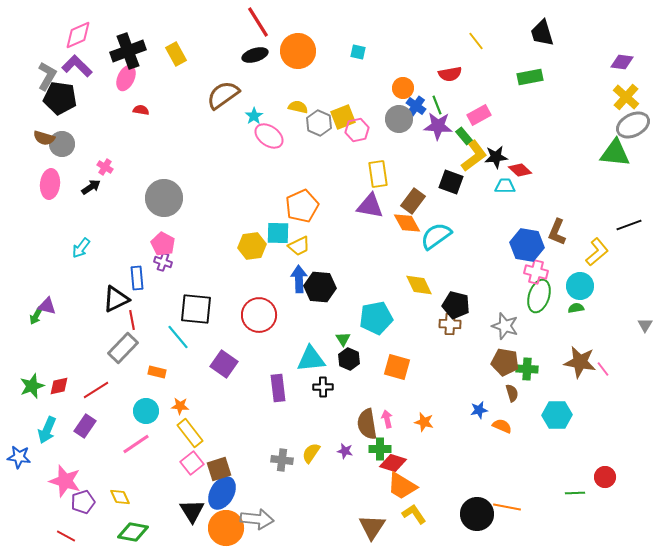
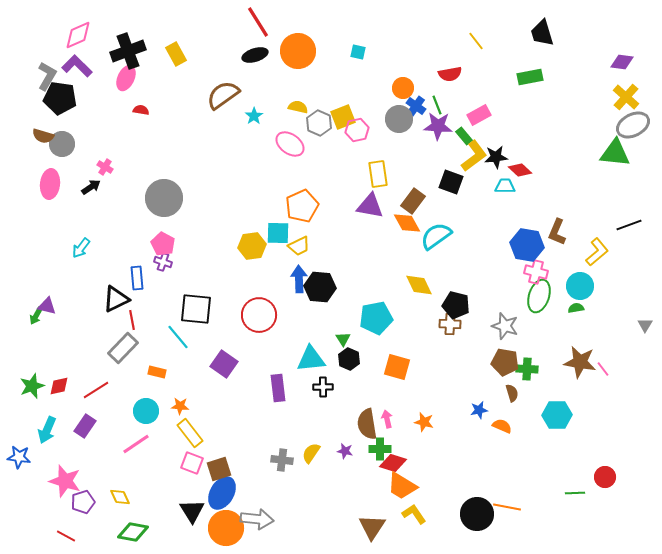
pink ellipse at (269, 136): moved 21 px right, 8 px down
brown semicircle at (44, 138): moved 1 px left, 2 px up
pink square at (192, 463): rotated 30 degrees counterclockwise
